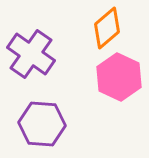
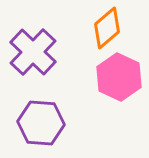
purple cross: moved 2 px right, 2 px up; rotated 9 degrees clockwise
purple hexagon: moved 1 px left, 1 px up
